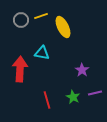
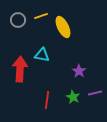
gray circle: moved 3 px left
cyan triangle: moved 2 px down
purple star: moved 3 px left, 1 px down
red line: rotated 24 degrees clockwise
